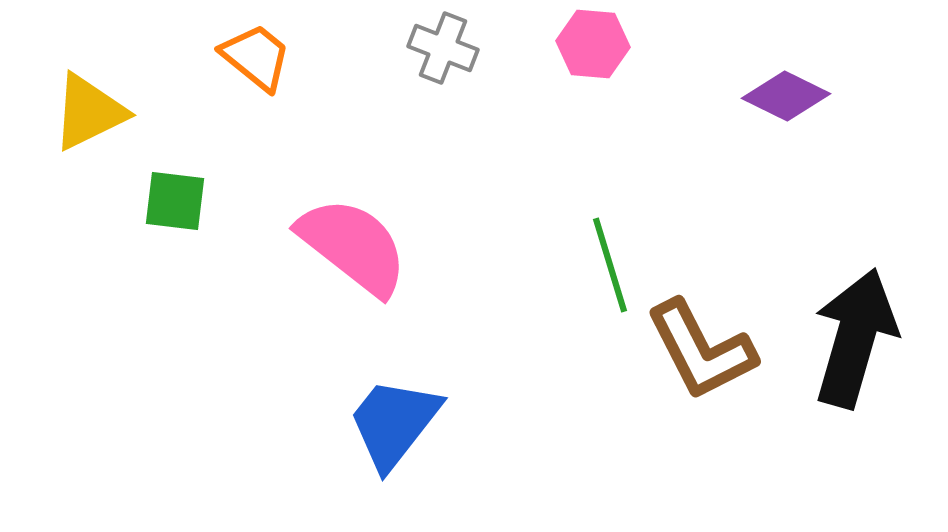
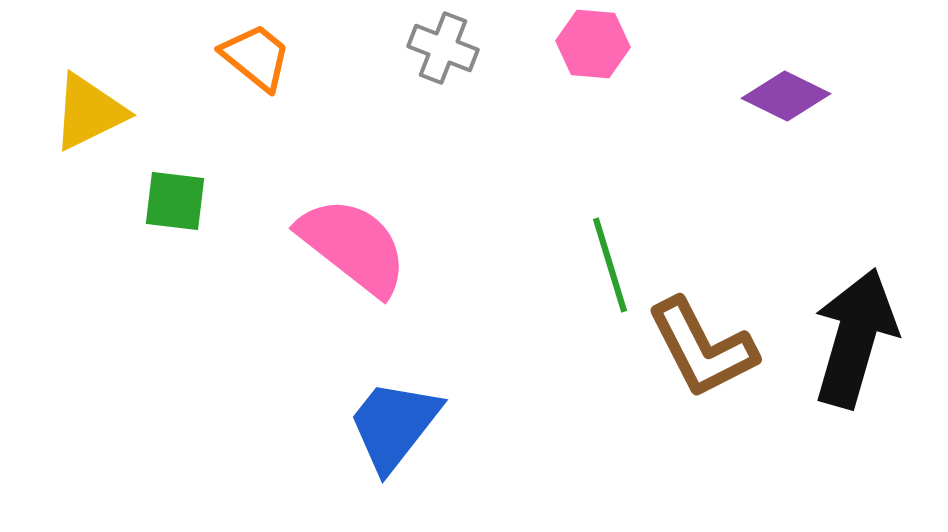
brown L-shape: moved 1 px right, 2 px up
blue trapezoid: moved 2 px down
